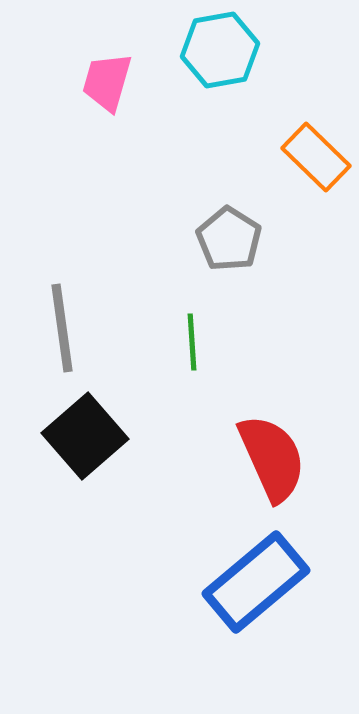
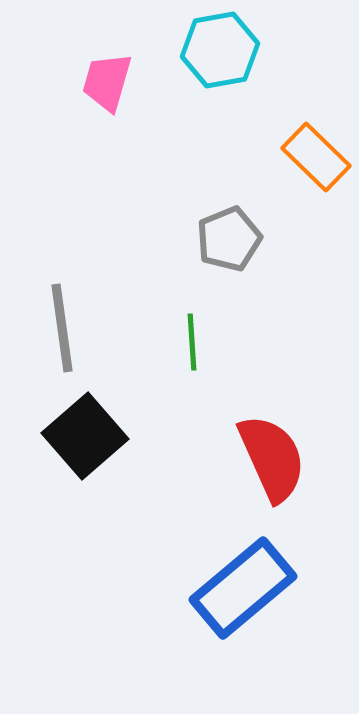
gray pentagon: rotated 18 degrees clockwise
blue rectangle: moved 13 px left, 6 px down
